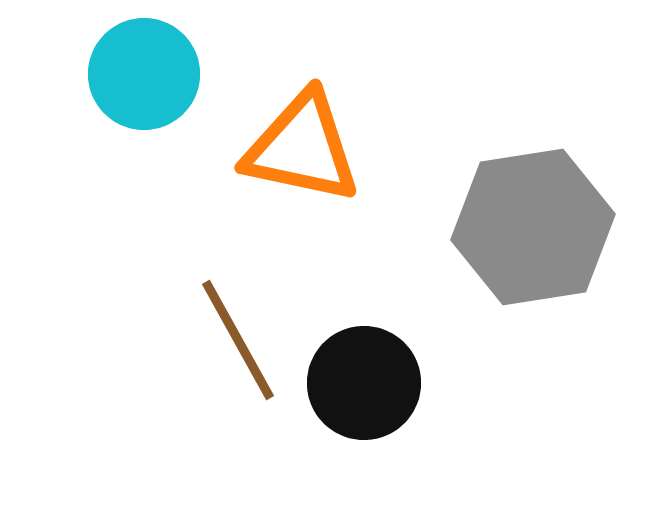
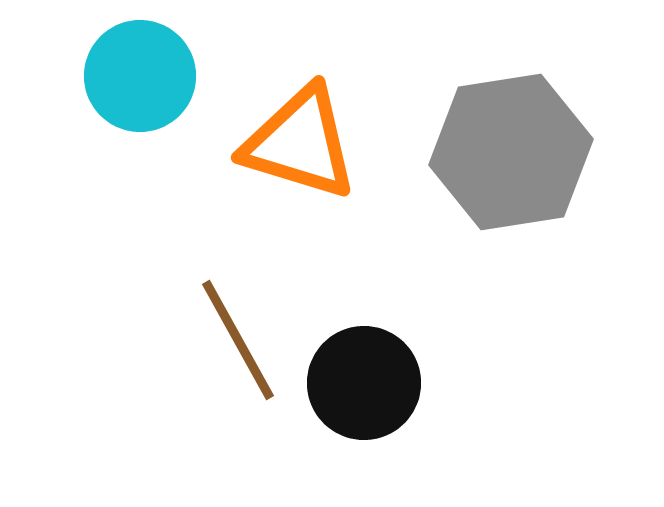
cyan circle: moved 4 px left, 2 px down
orange triangle: moved 2 px left, 5 px up; rotated 5 degrees clockwise
gray hexagon: moved 22 px left, 75 px up
